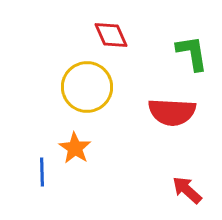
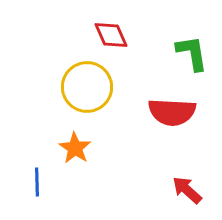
blue line: moved 5 px left, 10 px down
